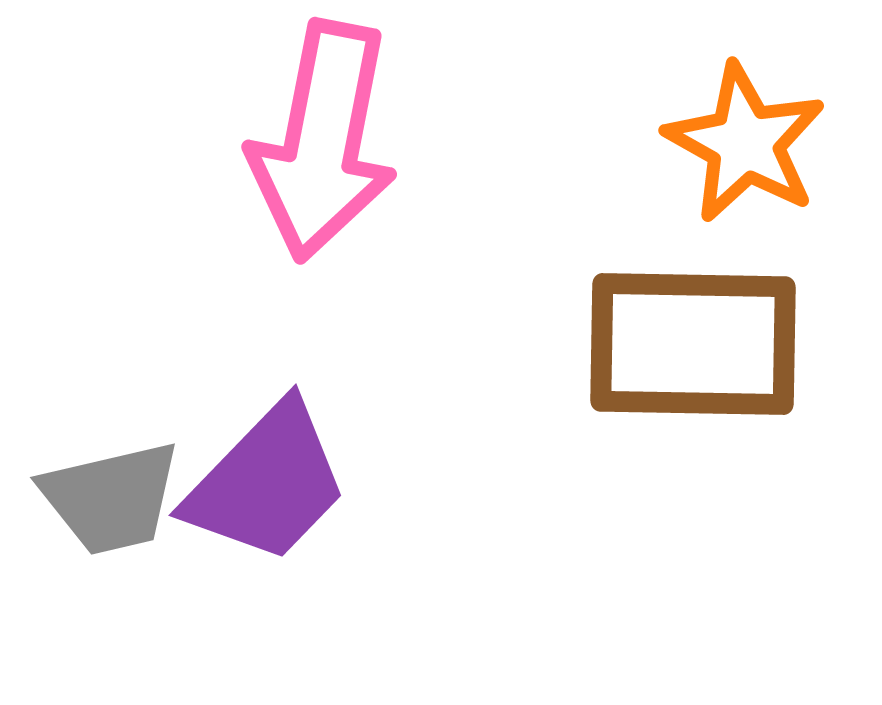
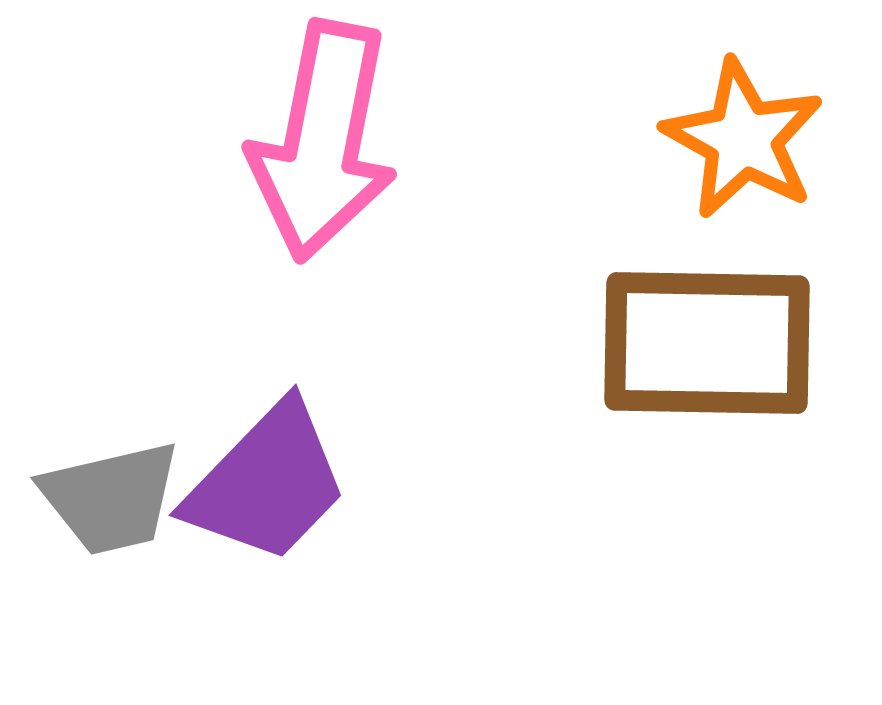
orange star: moved 2 px left, 4 px up
brown rectangle: moved 14 px right, 1 px up
